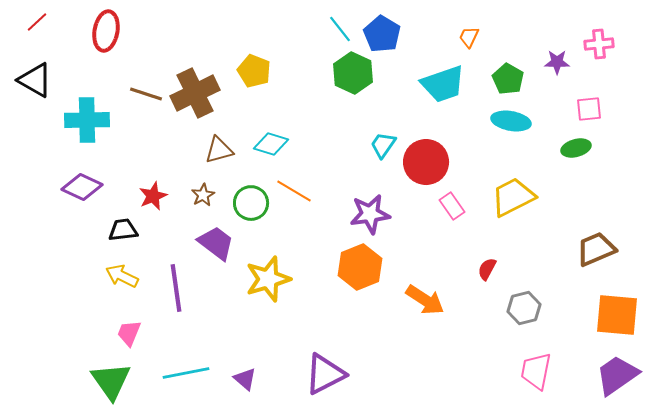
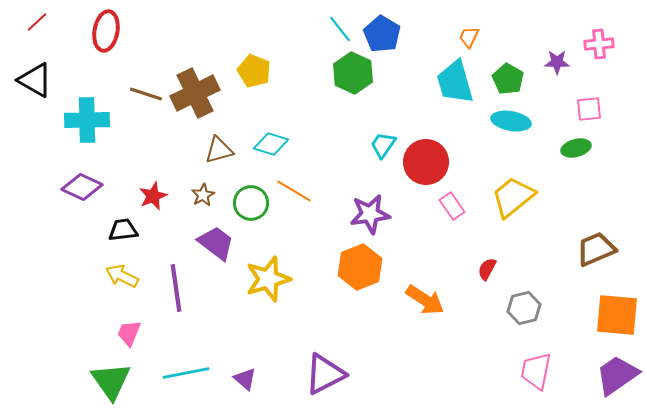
cyan trapezoid at (443, 84): moved 12 px right, 2 px up; rotated 93 degrees clockwise
yellow trapezoid at (513, 197): rotated 12 degrees counterclockwise
